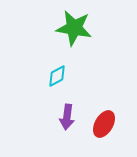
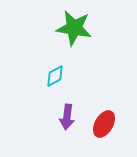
cyan diamond: moved 2 px left
